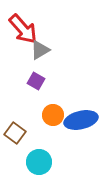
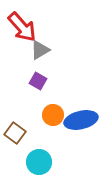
red arrow: moved 1 px left, 2 px up
purple square: moved 2 px right
